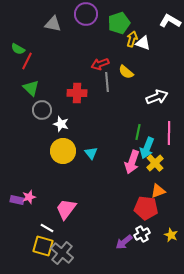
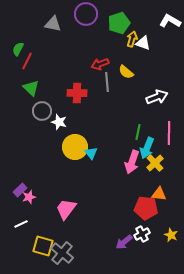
green semicircle: rotated 88 degrees clockwise
gray circle: moved 1 px down
white star: moved 2 px left, 2 px up
yellow circle: moved 12 px right, 4 px up
orange triangle: moved 1 px right, 3 px down; rotated 28 degrees clockwise
purple rectangle: moved 3 px right, 10 px up; rotated 56 degrees counterclockwise
white line: moved 26 px left, 4 px up; rotated 56 degrees counterclockwise
